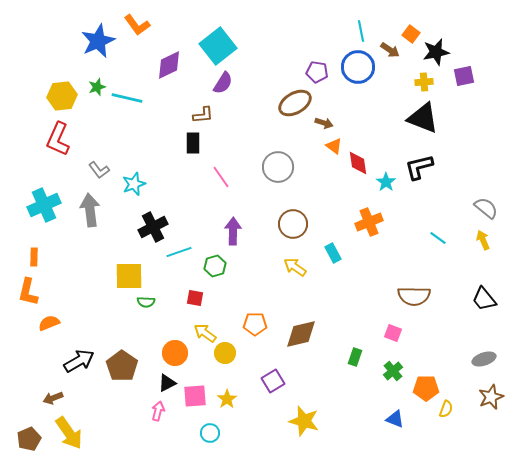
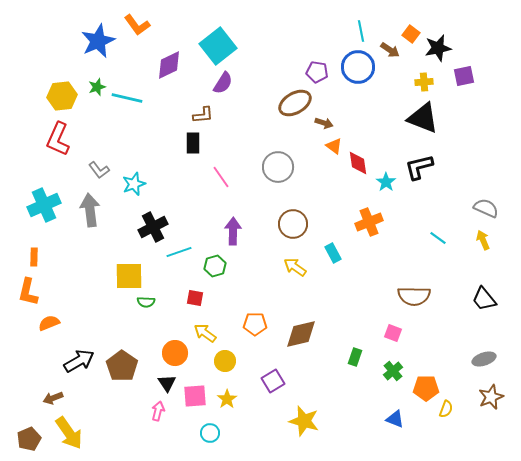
black star at (436, 52): moved 2 px right, 4 px up
gray semicircle at (486, 208): rotated 15 degrees counterclockwise
yellow circle at (225, 353): moved 8 px down
black triangle at (167, 383): rotated 36 degrees counterclockwise
